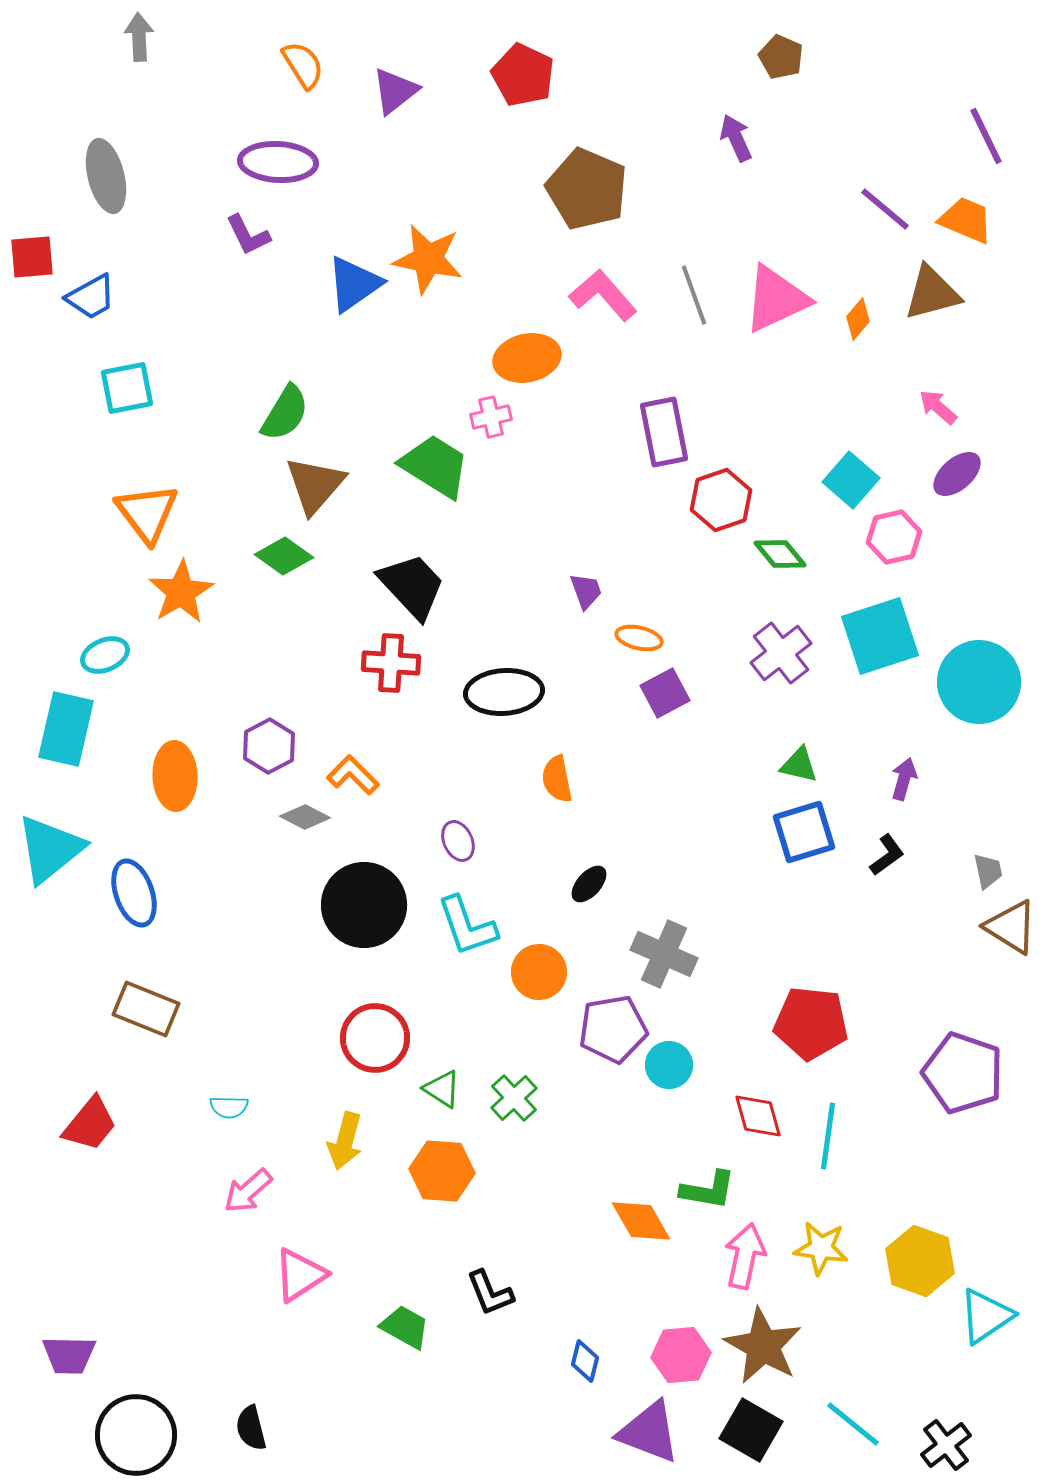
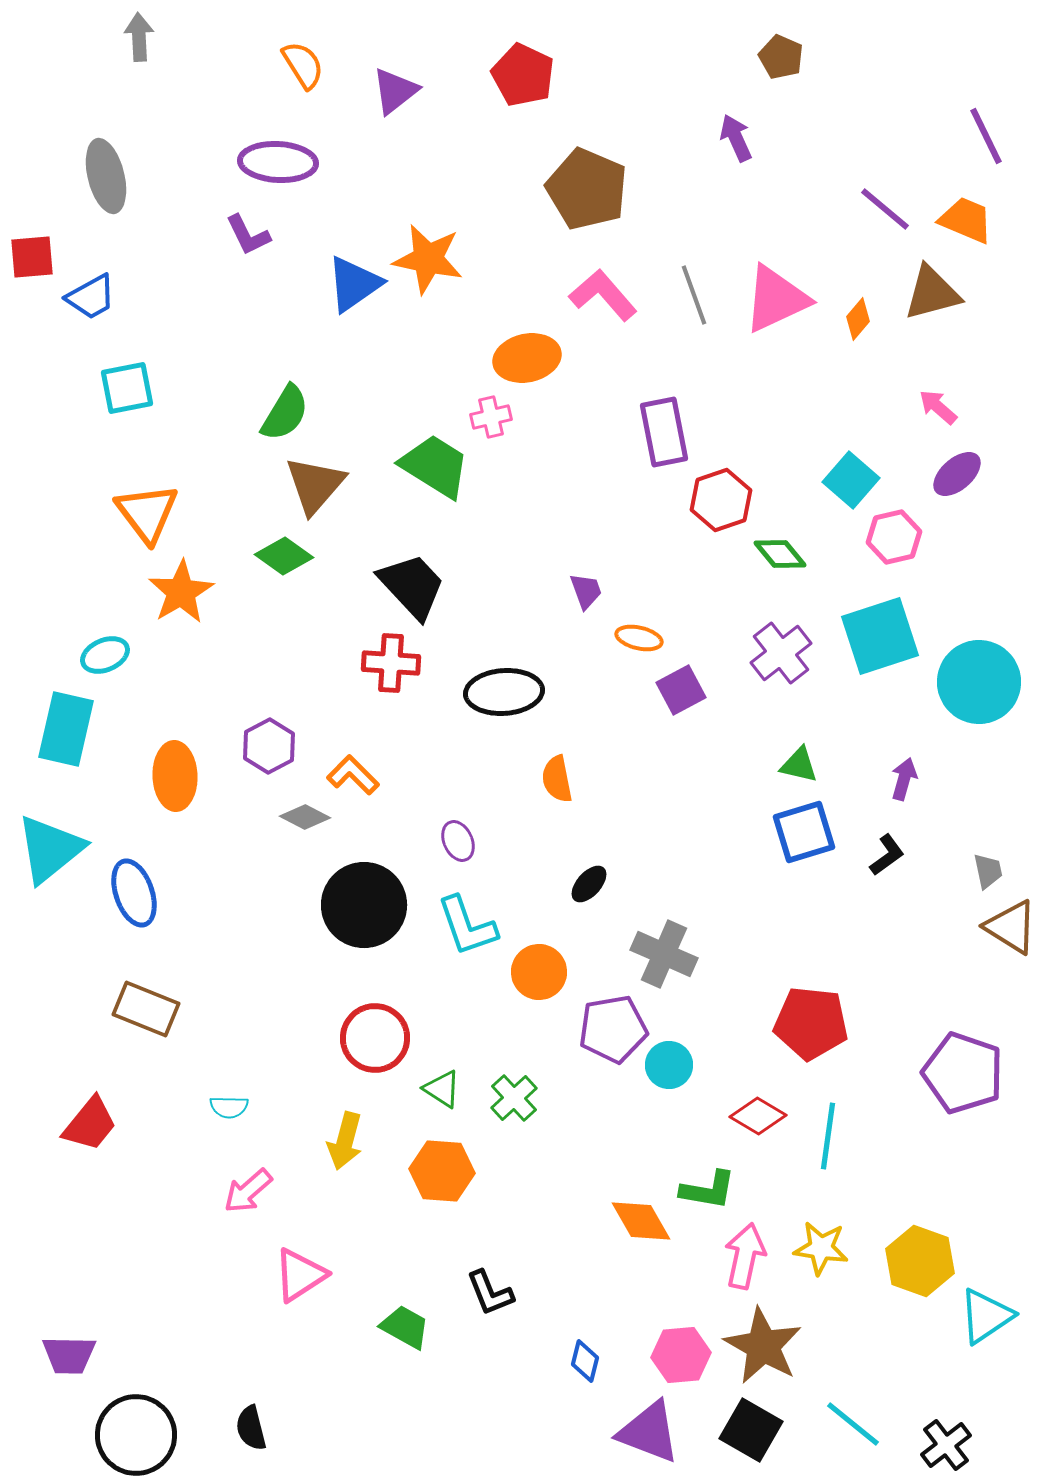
purple square at (665, 693): moved 16 px right, 3 px up
red diamond at (758, 1116): rotated 44 degrees counterclockwise
